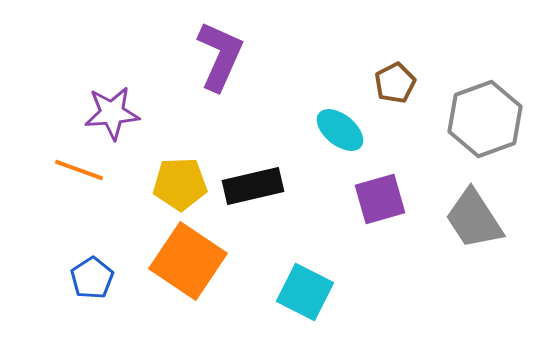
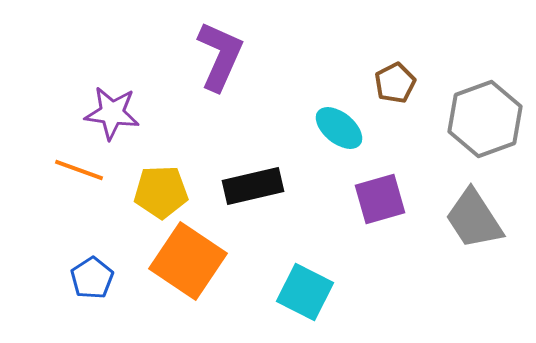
purple star: rotated 12 degrees clockwise
cyan ellipse: moved 1 px left, 2 px up
yellow pentagon: moved 19 px left, 8 px down
